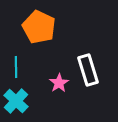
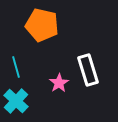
orange pentagon: moved 3 px right, 2 px up; rotated 12 degrees counterclockwise
cyan line: rotated 15 degrees counterclockwise
